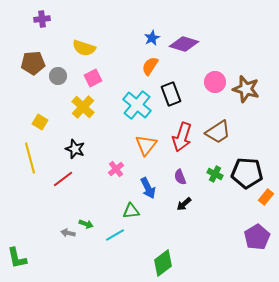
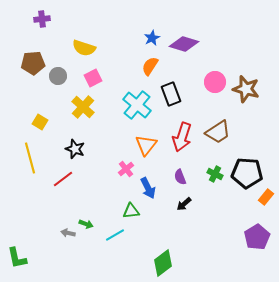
pink cross: moved 10 px right
